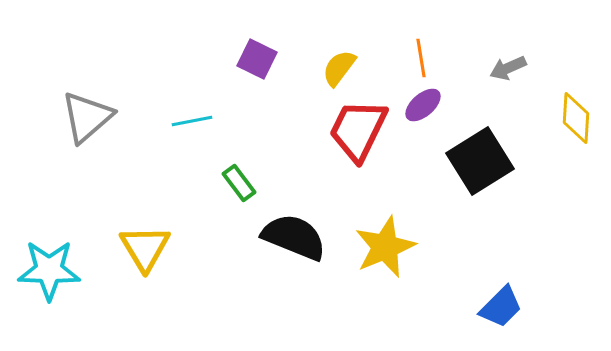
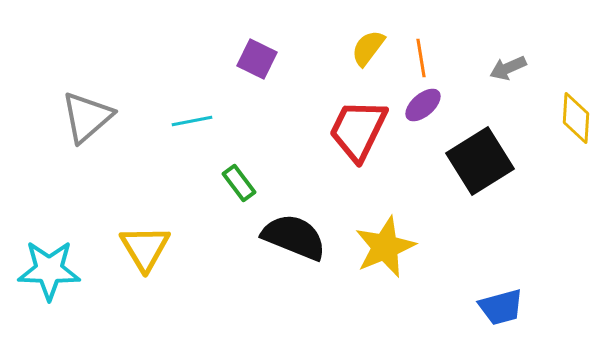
yellow semicircle: moved 29 px right, 20 px up
blue trapezoid: rotated 30 degrees clockwise
